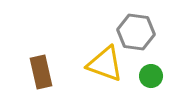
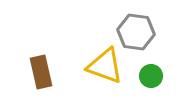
yellow triangle: moved 2 px down
